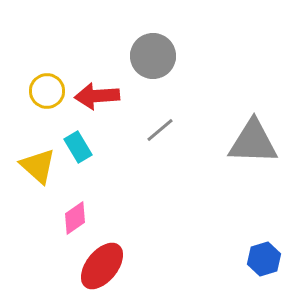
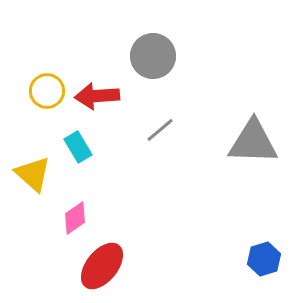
yellow triangle: moved 5 px left, 8 px down
